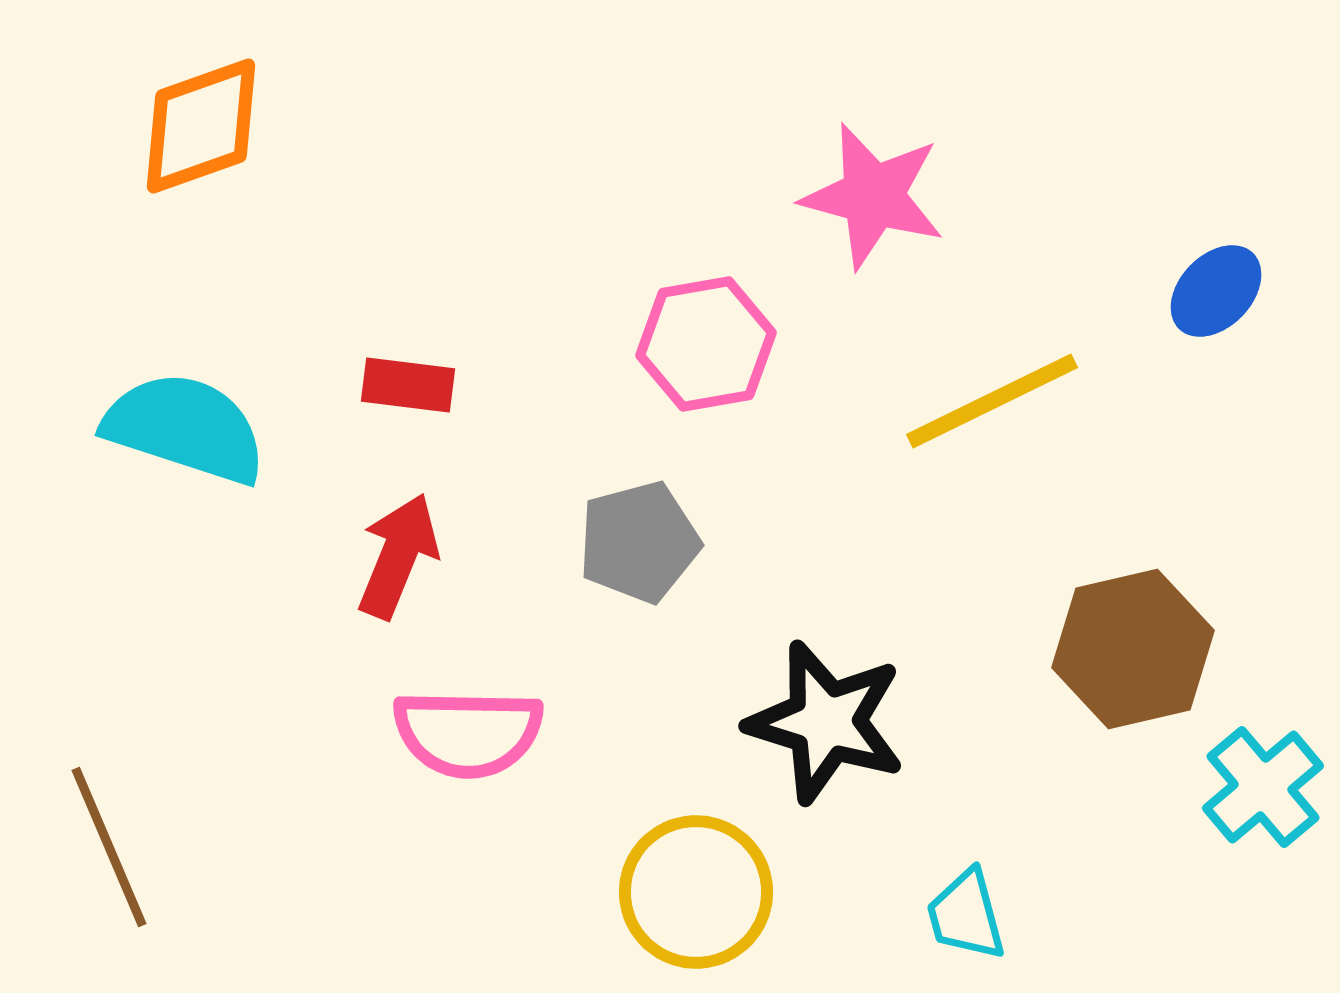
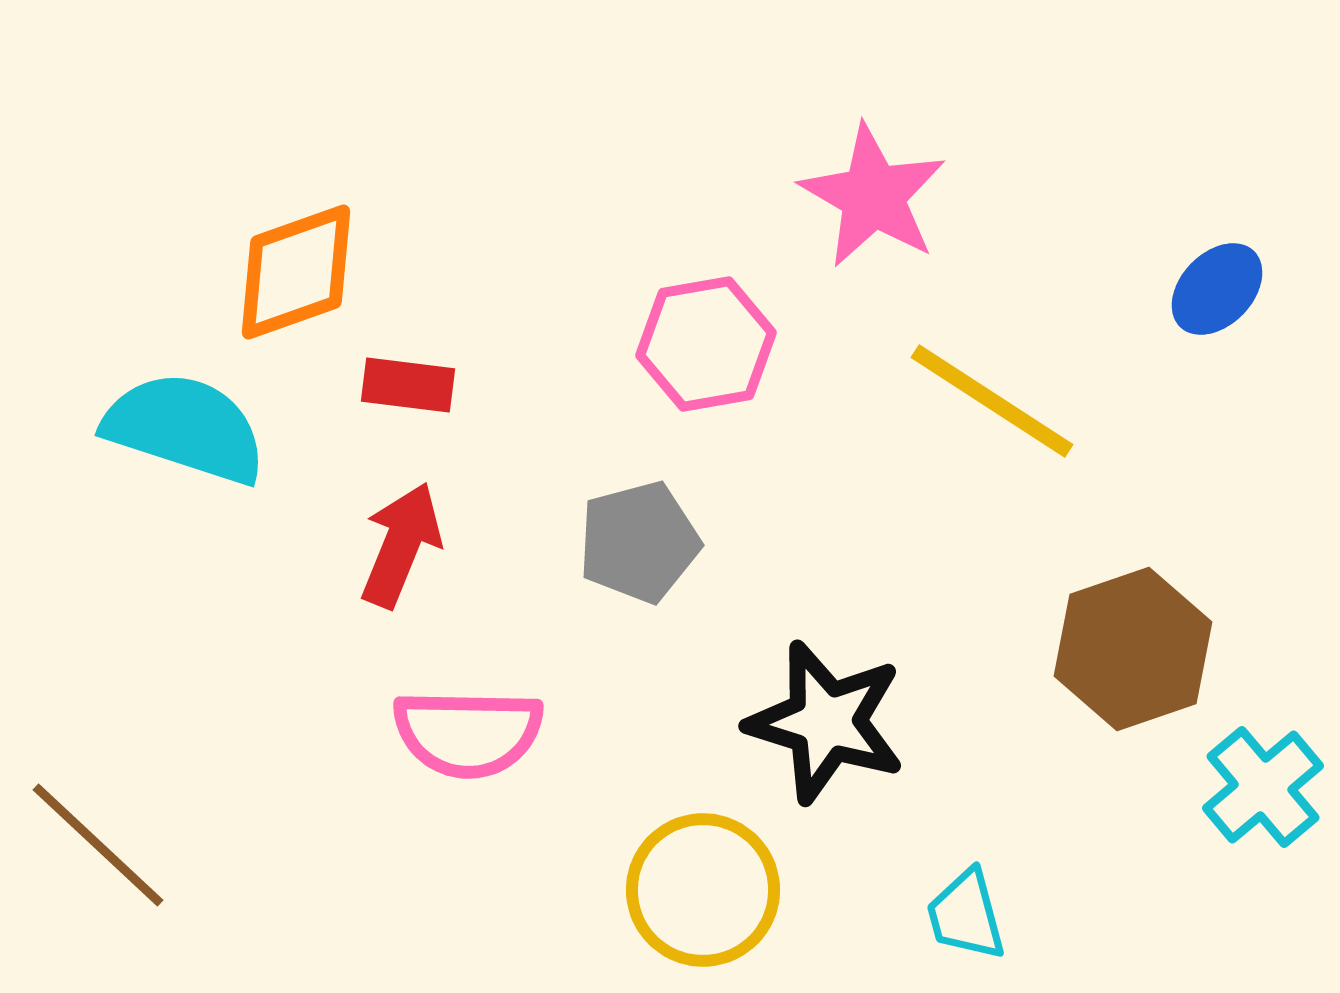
orange diamond: moved 95 px right, 146 px down
pink star: rotated 15 degrees clockwise
blue ellipse: moved 1 px right, 2 px up
yellow line: rotated 59 degrees clockwise
red arrow: moved 3 px right, 11 px up
brown hexagon: rotated 6 degrees counterclockwise
brown line: moved 11 px left, 2 px up; rotated 24 degrees counterclockwise
yellow circle: moved 7 px right, 2 px up
